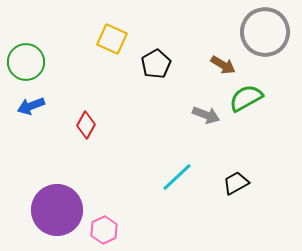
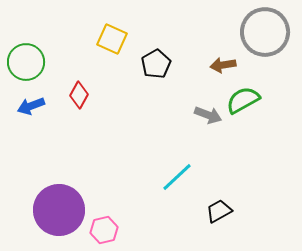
brown arrow: rotated 140 degrees clockwise
green semicircle: moved 3 px left, 2 px down
gray arrow: moved 2 px right
red diamond: moved 7 px left, 30 px up
black trapezoid: moved 17 px left, 28 px down
purple circle: moved 2 px right
pink hexagon: rotated 12 degrees clockwise
